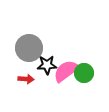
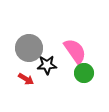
pink semicircle: moved 9 px right, 20 px up; rotated 92 degrees clockwise
red arrow: rotated 28 degrees clockwise
